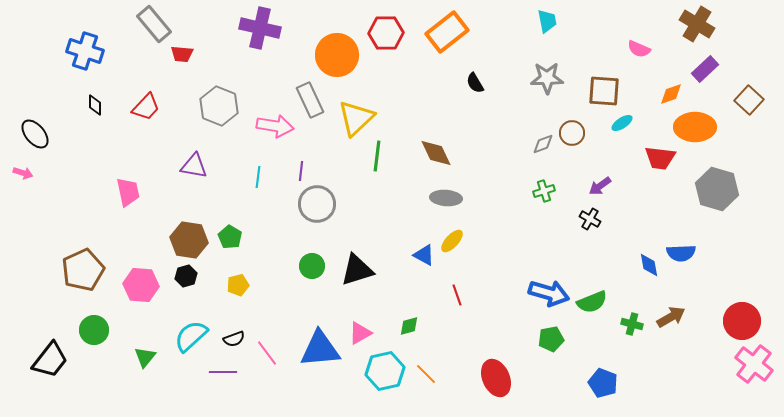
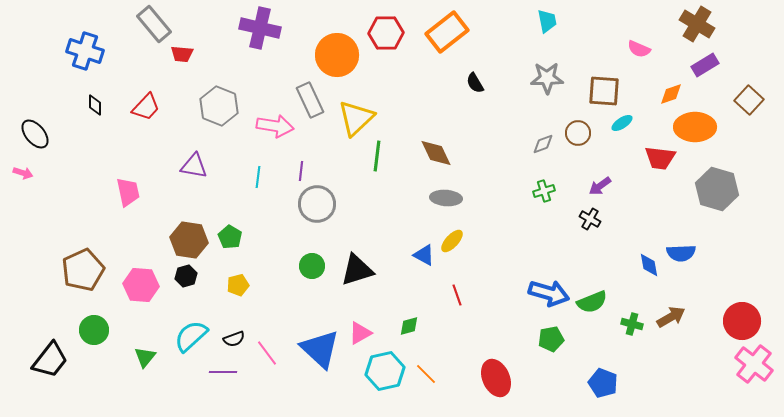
purple rectangle at (705, 69): moved 4 px up; rotated 12 degrees clockwise
brown circle at (572, 133): moved 6 px right
blue triangle at (320, 349): rotated 48 degrees clockwise
